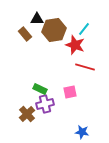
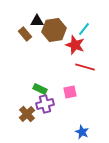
black triangle: moved 2 px down
blue star: rotated 16 degrees clockwise
